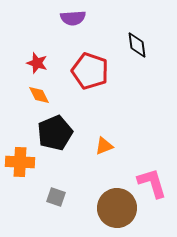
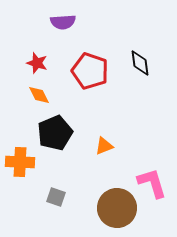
purple semicircle: moved 10 px left, 4 px down
black diamond: moved 3 px right, 18 px down
